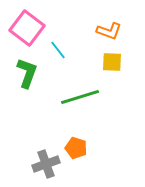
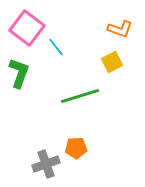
orange L-shape: moved 11 px right, 2 px up
cyan line: moved 2 px left, 3 px up
yellow square: rotated 30 degrees counterclockwise
green L-shape: moved 8 px left
green line: moved 1 px up
orange pentagon: rotated 20 degrees counterclockwise
